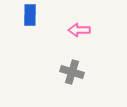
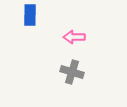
pink arrow: moved 5 px left, 7 px down
